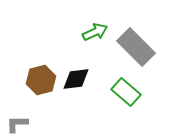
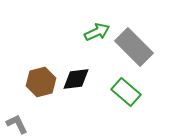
green arrow: moved 2 px right
gray rectangle: moved 2 px left
brown hexagon: moved 2 px down
gray L-shape: rotated 65 degrees clockwise
